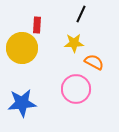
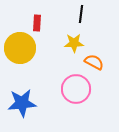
black line: rotated 18 degrees counterclockwise
red rectangle: moved 2 px up
yellow circle: moved 2 px left
